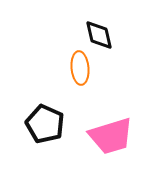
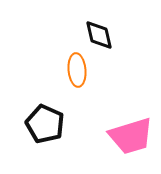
orange ellipse: moved 3 px left, 2 px down
pink trapezoid: moved 20 px right
